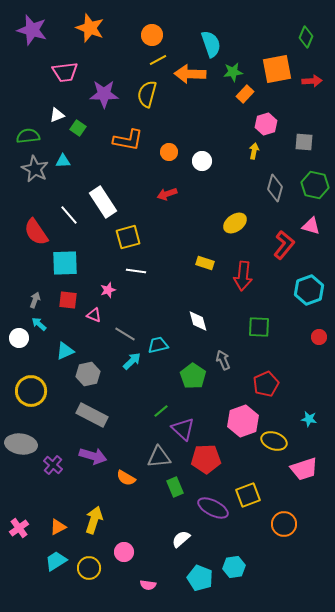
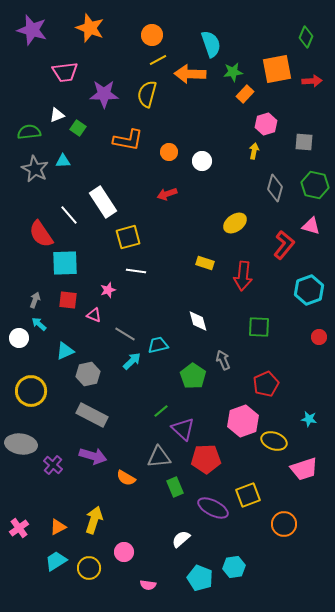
green semicircle at (28, 136): moved 1 px right, 4 px up
red semicircle at (36, 232): moved 5 px right, 2 px down
